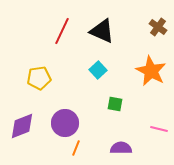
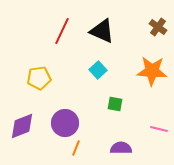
orange star: moved 1 px right; rotated 24 degrees counterclockwise
